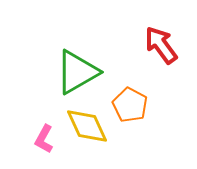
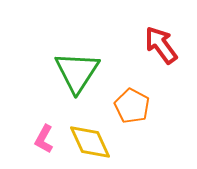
green triangle: rotated 27 degrees counterclockwise
orange pentagon: moved 2 px right, 1 px down
yellow diamond: moved 3 px right, 16 px down
